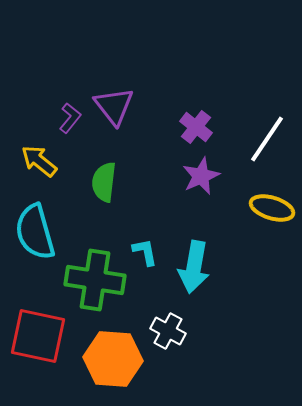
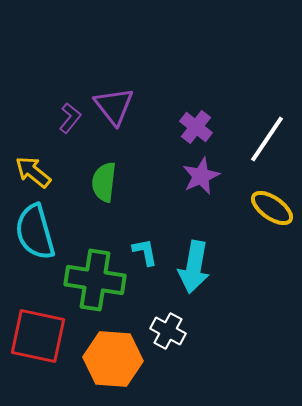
yellow arrow: moved 6 px left, 11 px down
yellow ellipse: rotated 18 degrees clockwise
